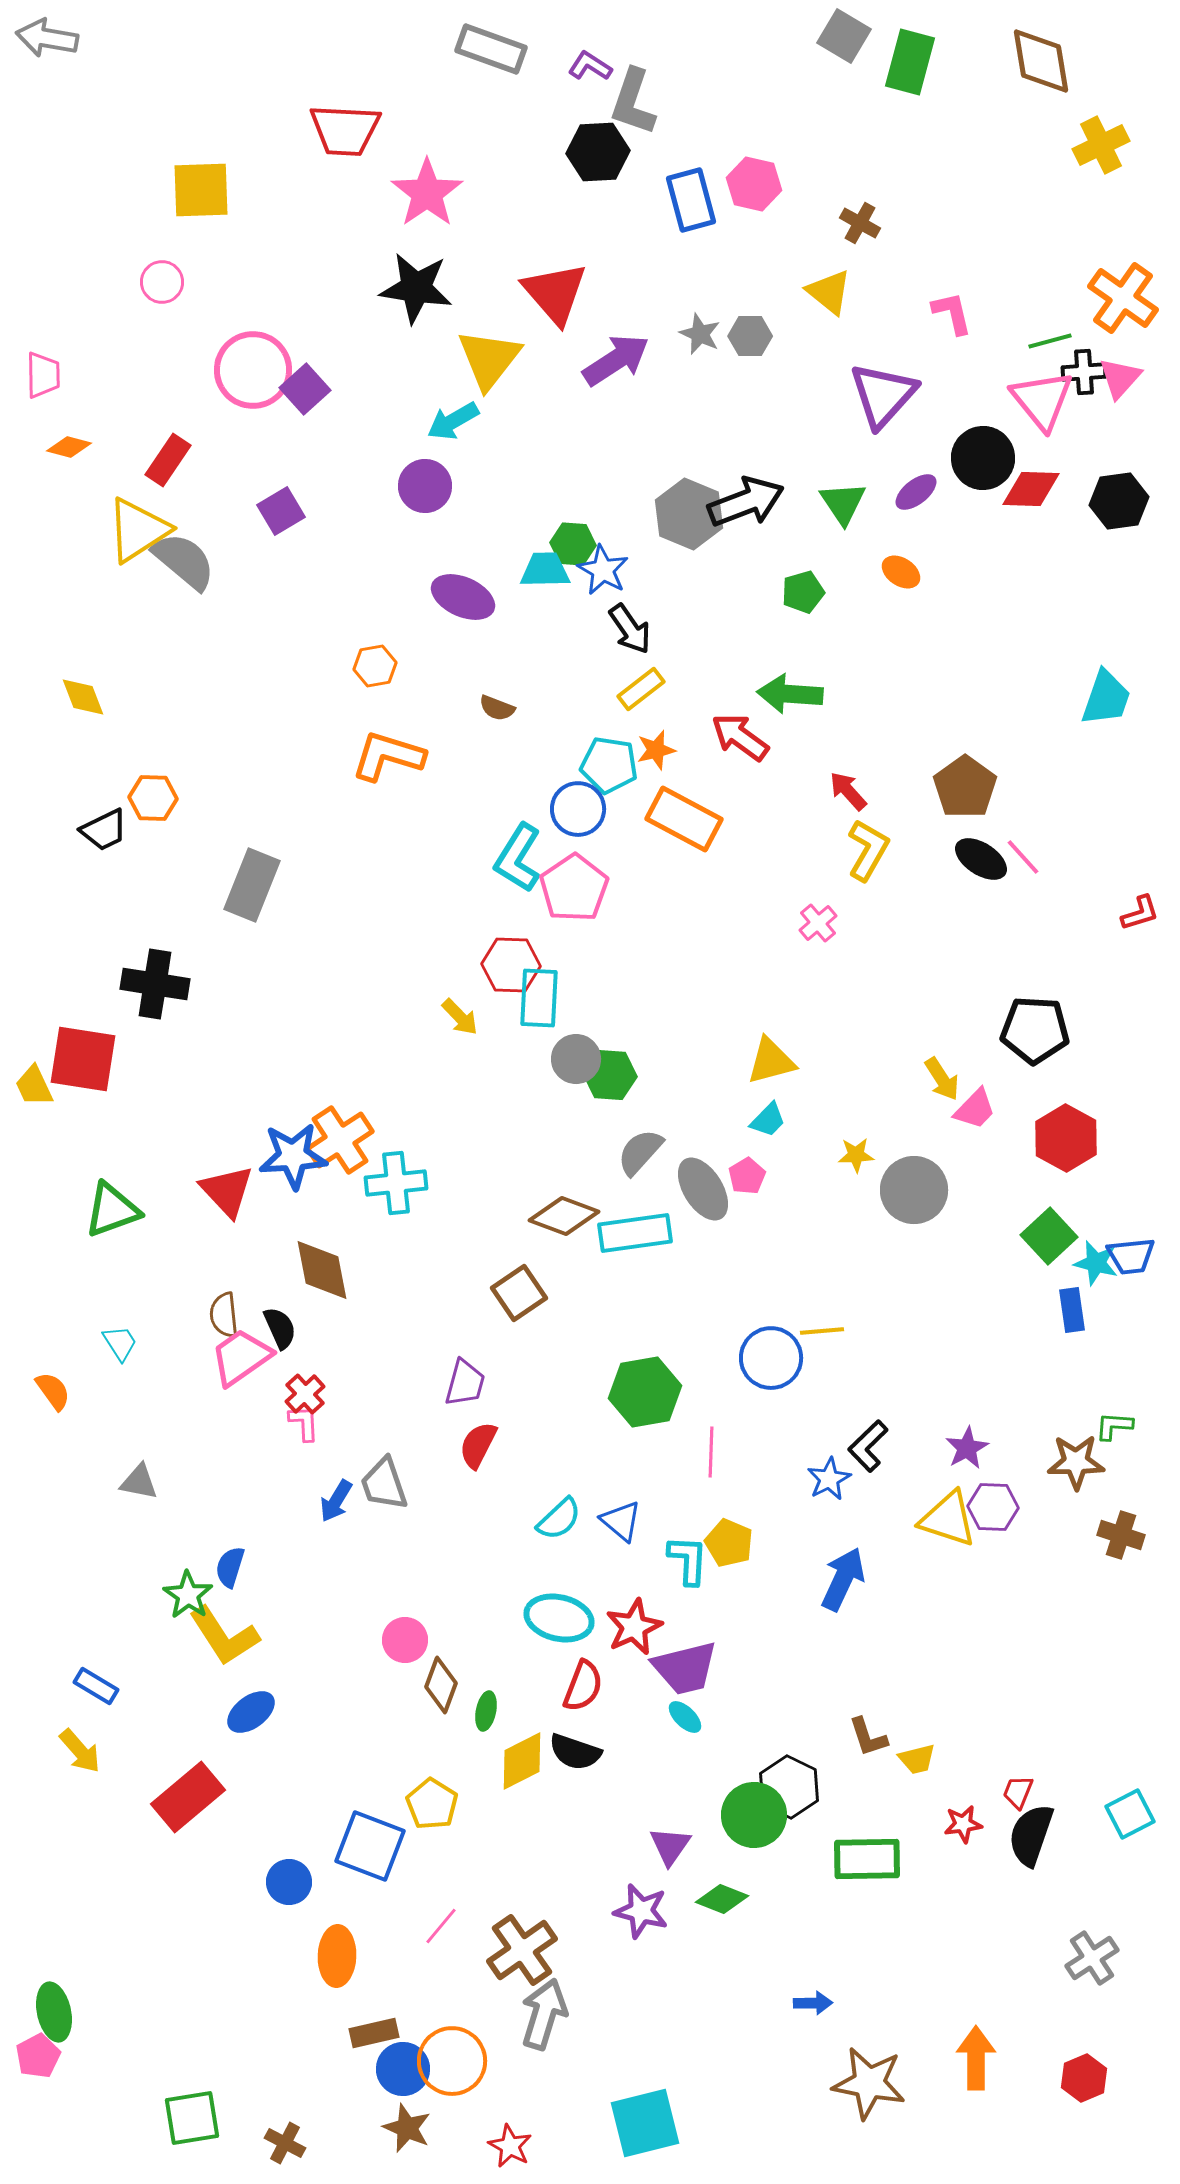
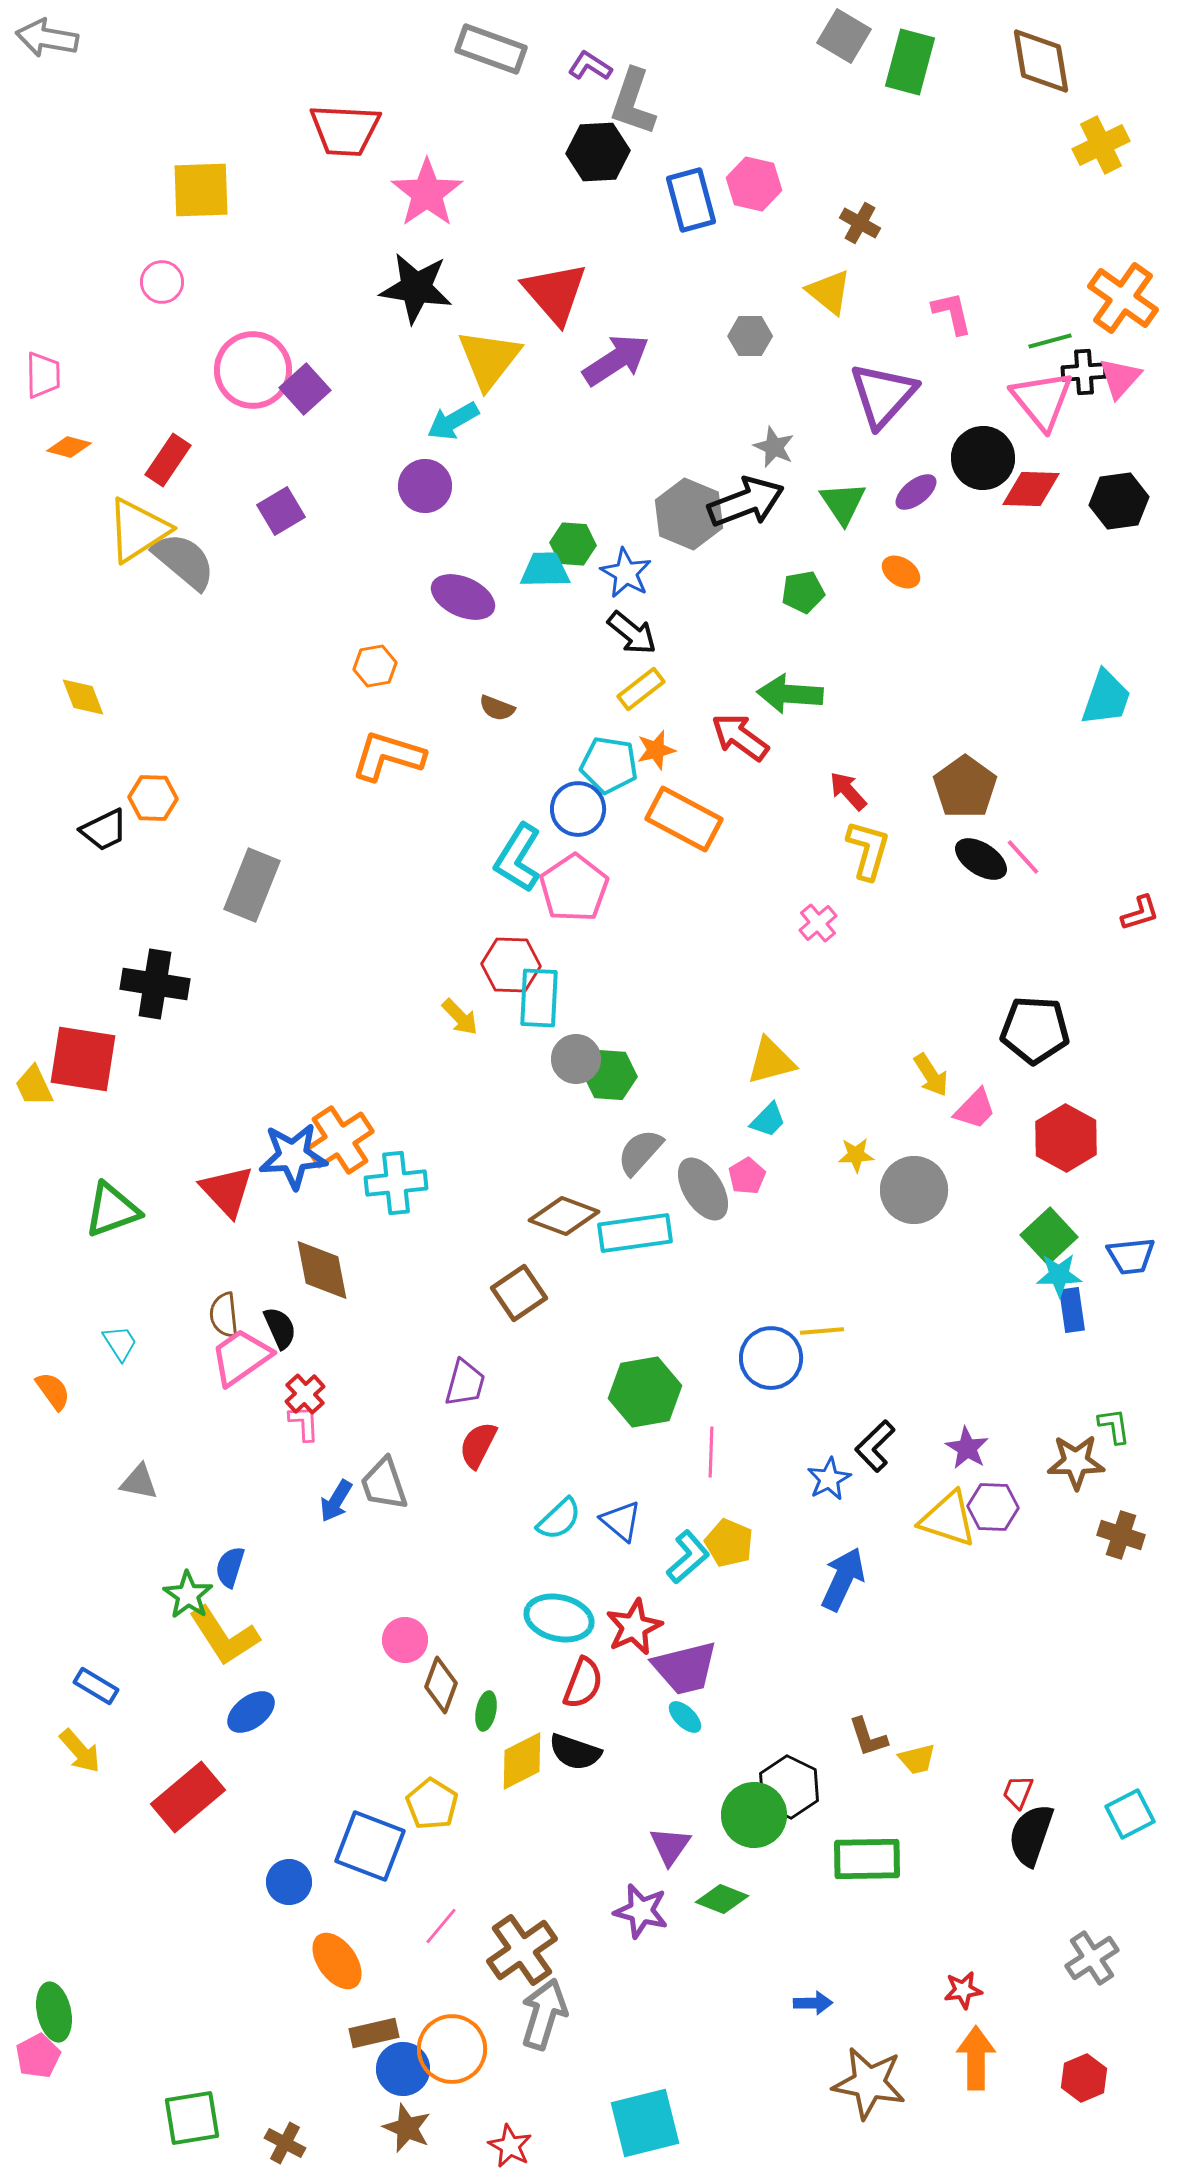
gray star at (700, 334): moved 74 px right, 113 px down
blue star at (603, 570): moved 23 px right, 3 px down
green pentagon at (803, 592): rotated 6 degrees clockwise
black arrow at (630, 629): moved 2 px right, 4 px down; rotated 16 degrees counterclockwise
yellow L-shape at (868, 850): rotated 14 degrees counterclockwise
yellow arrow at (942, 1079): moved 11 px left, 4 px up
cyan star at (1096, 1263): moved 37 px left, 12 px down; rotated 15 degrees counterclockwise
green L-shape at (1114, 1426): rotated 78 degrees clockwise
black L-shape at (868, 1446): moved 7 px right
purple star at (967, 1448): rotated 12 degrees counterclockwise
cyan L-shape at (688, 1560): moved 3 px up; rotated 46 degrees clockwise
red semicircle at (583, 1686): moved 3 px up
red star at (963, 1824): moved 166 px down
orange ellipse at (337, 1956): moved 5 px down; rotated 38 degrees counterclockwise
orange circle at (452, 2061): moved 12 px up
